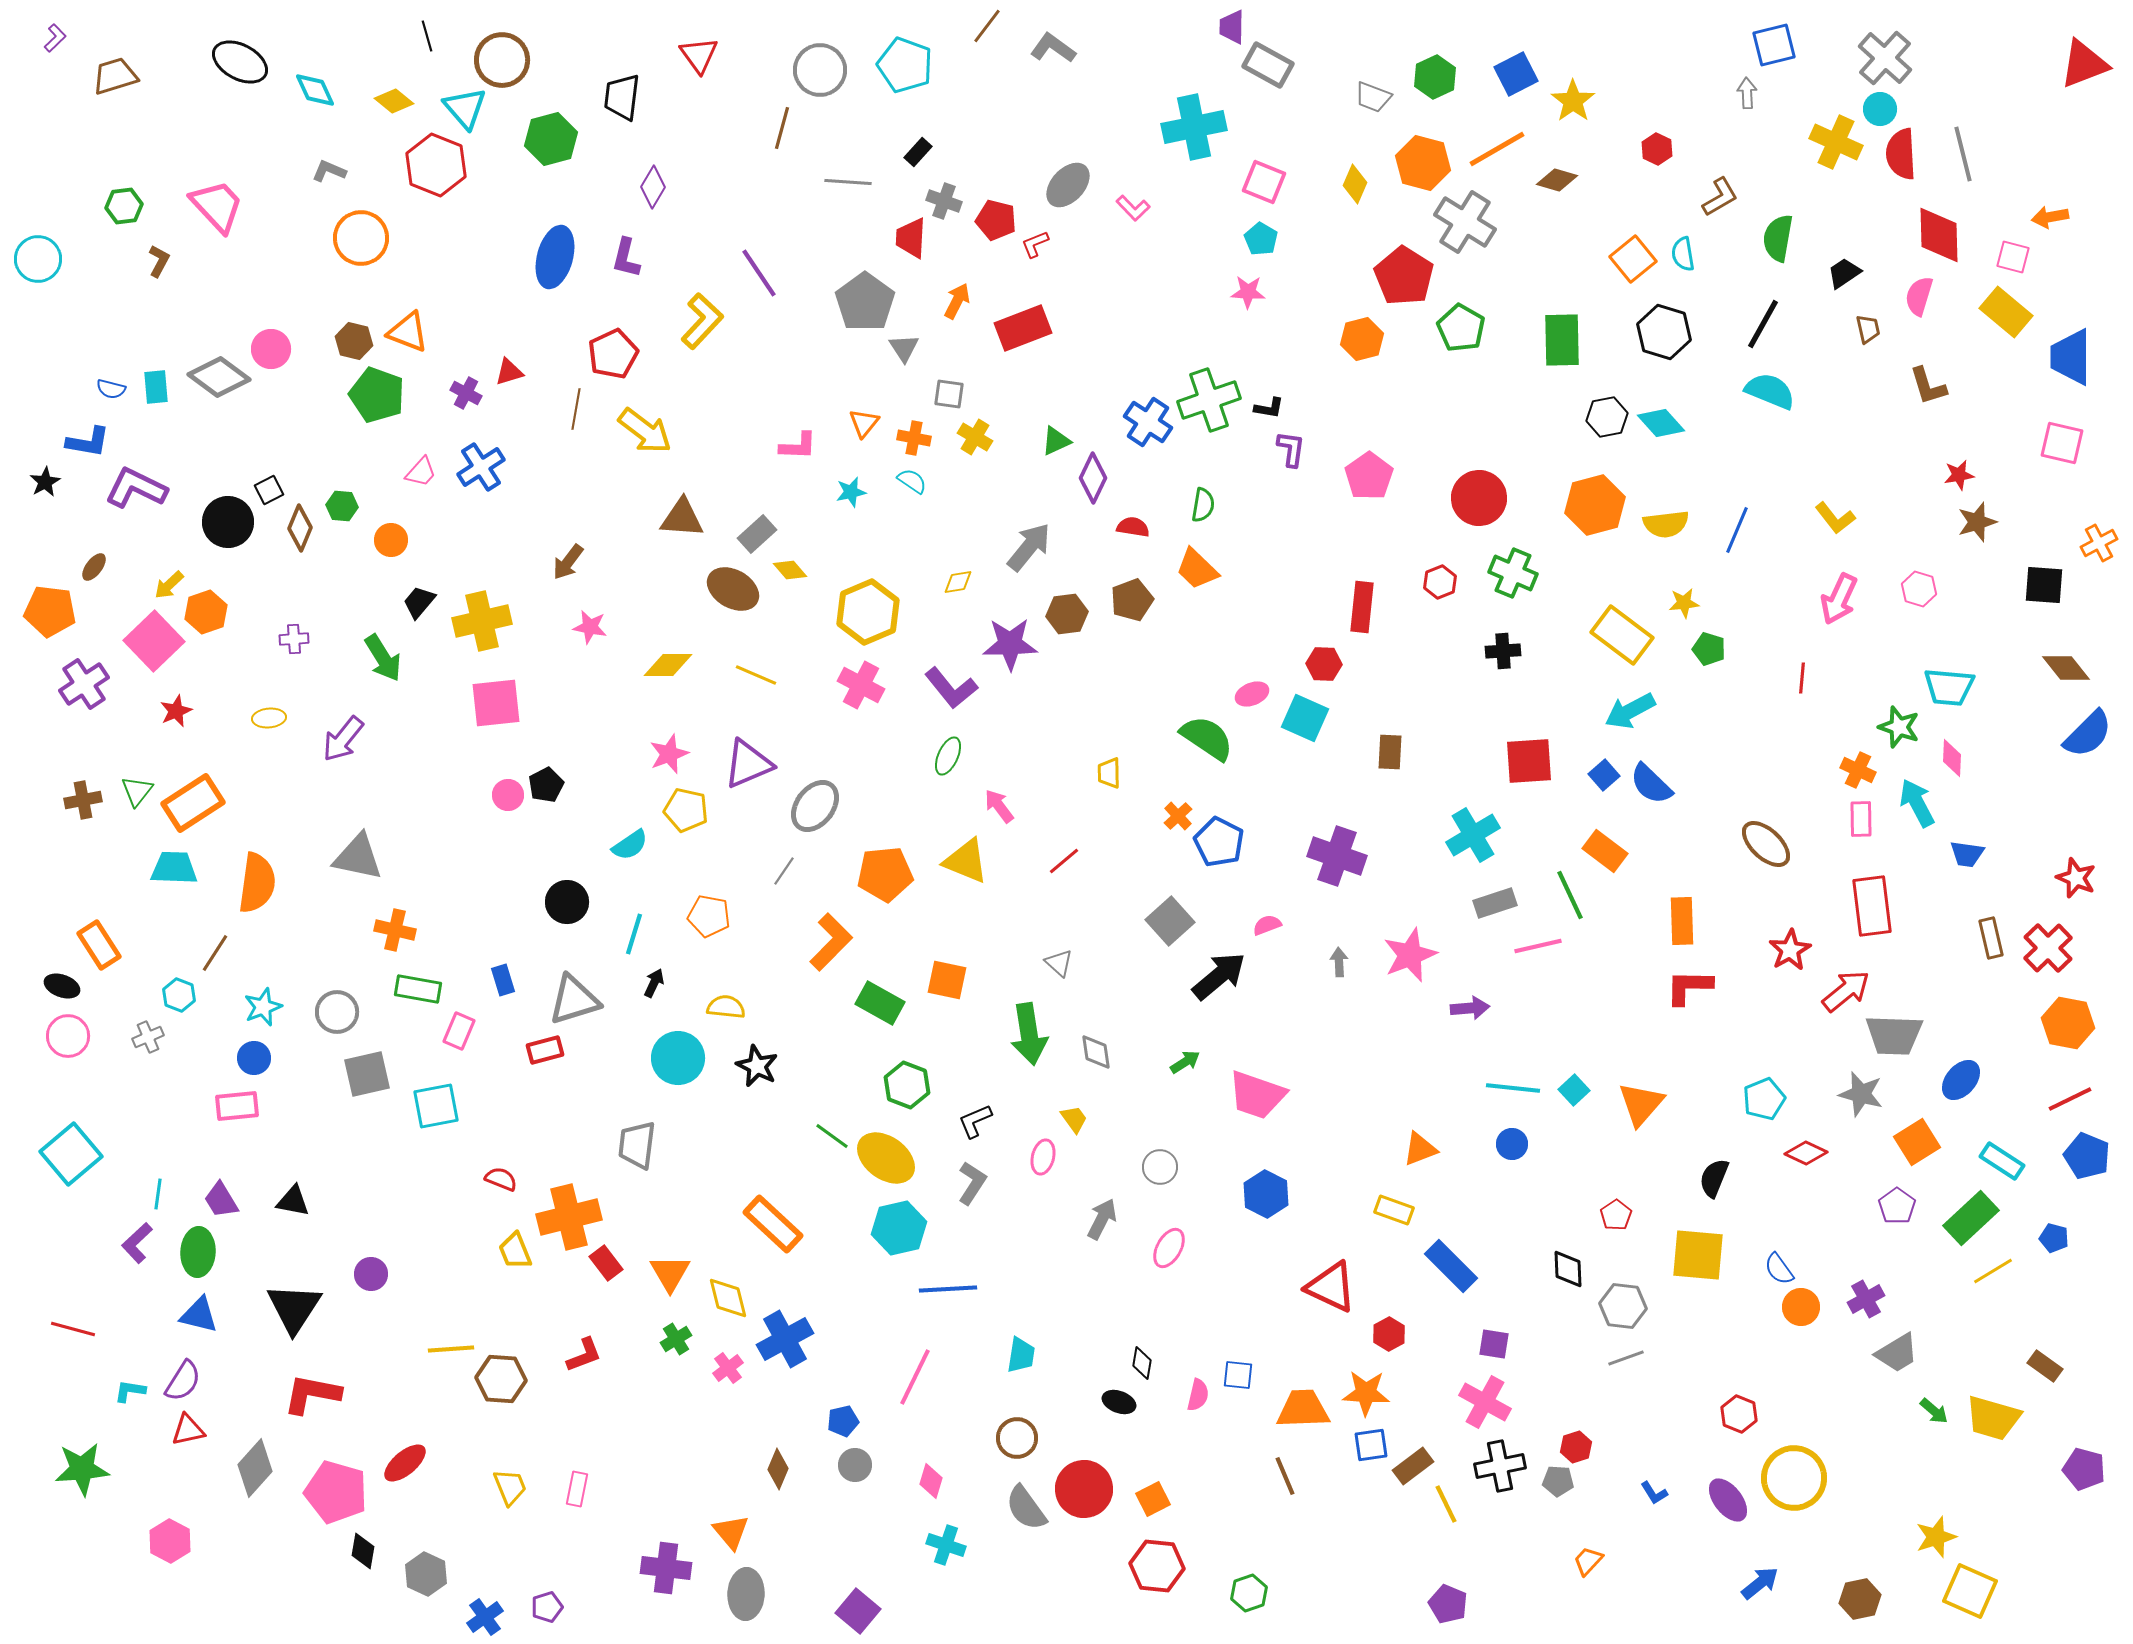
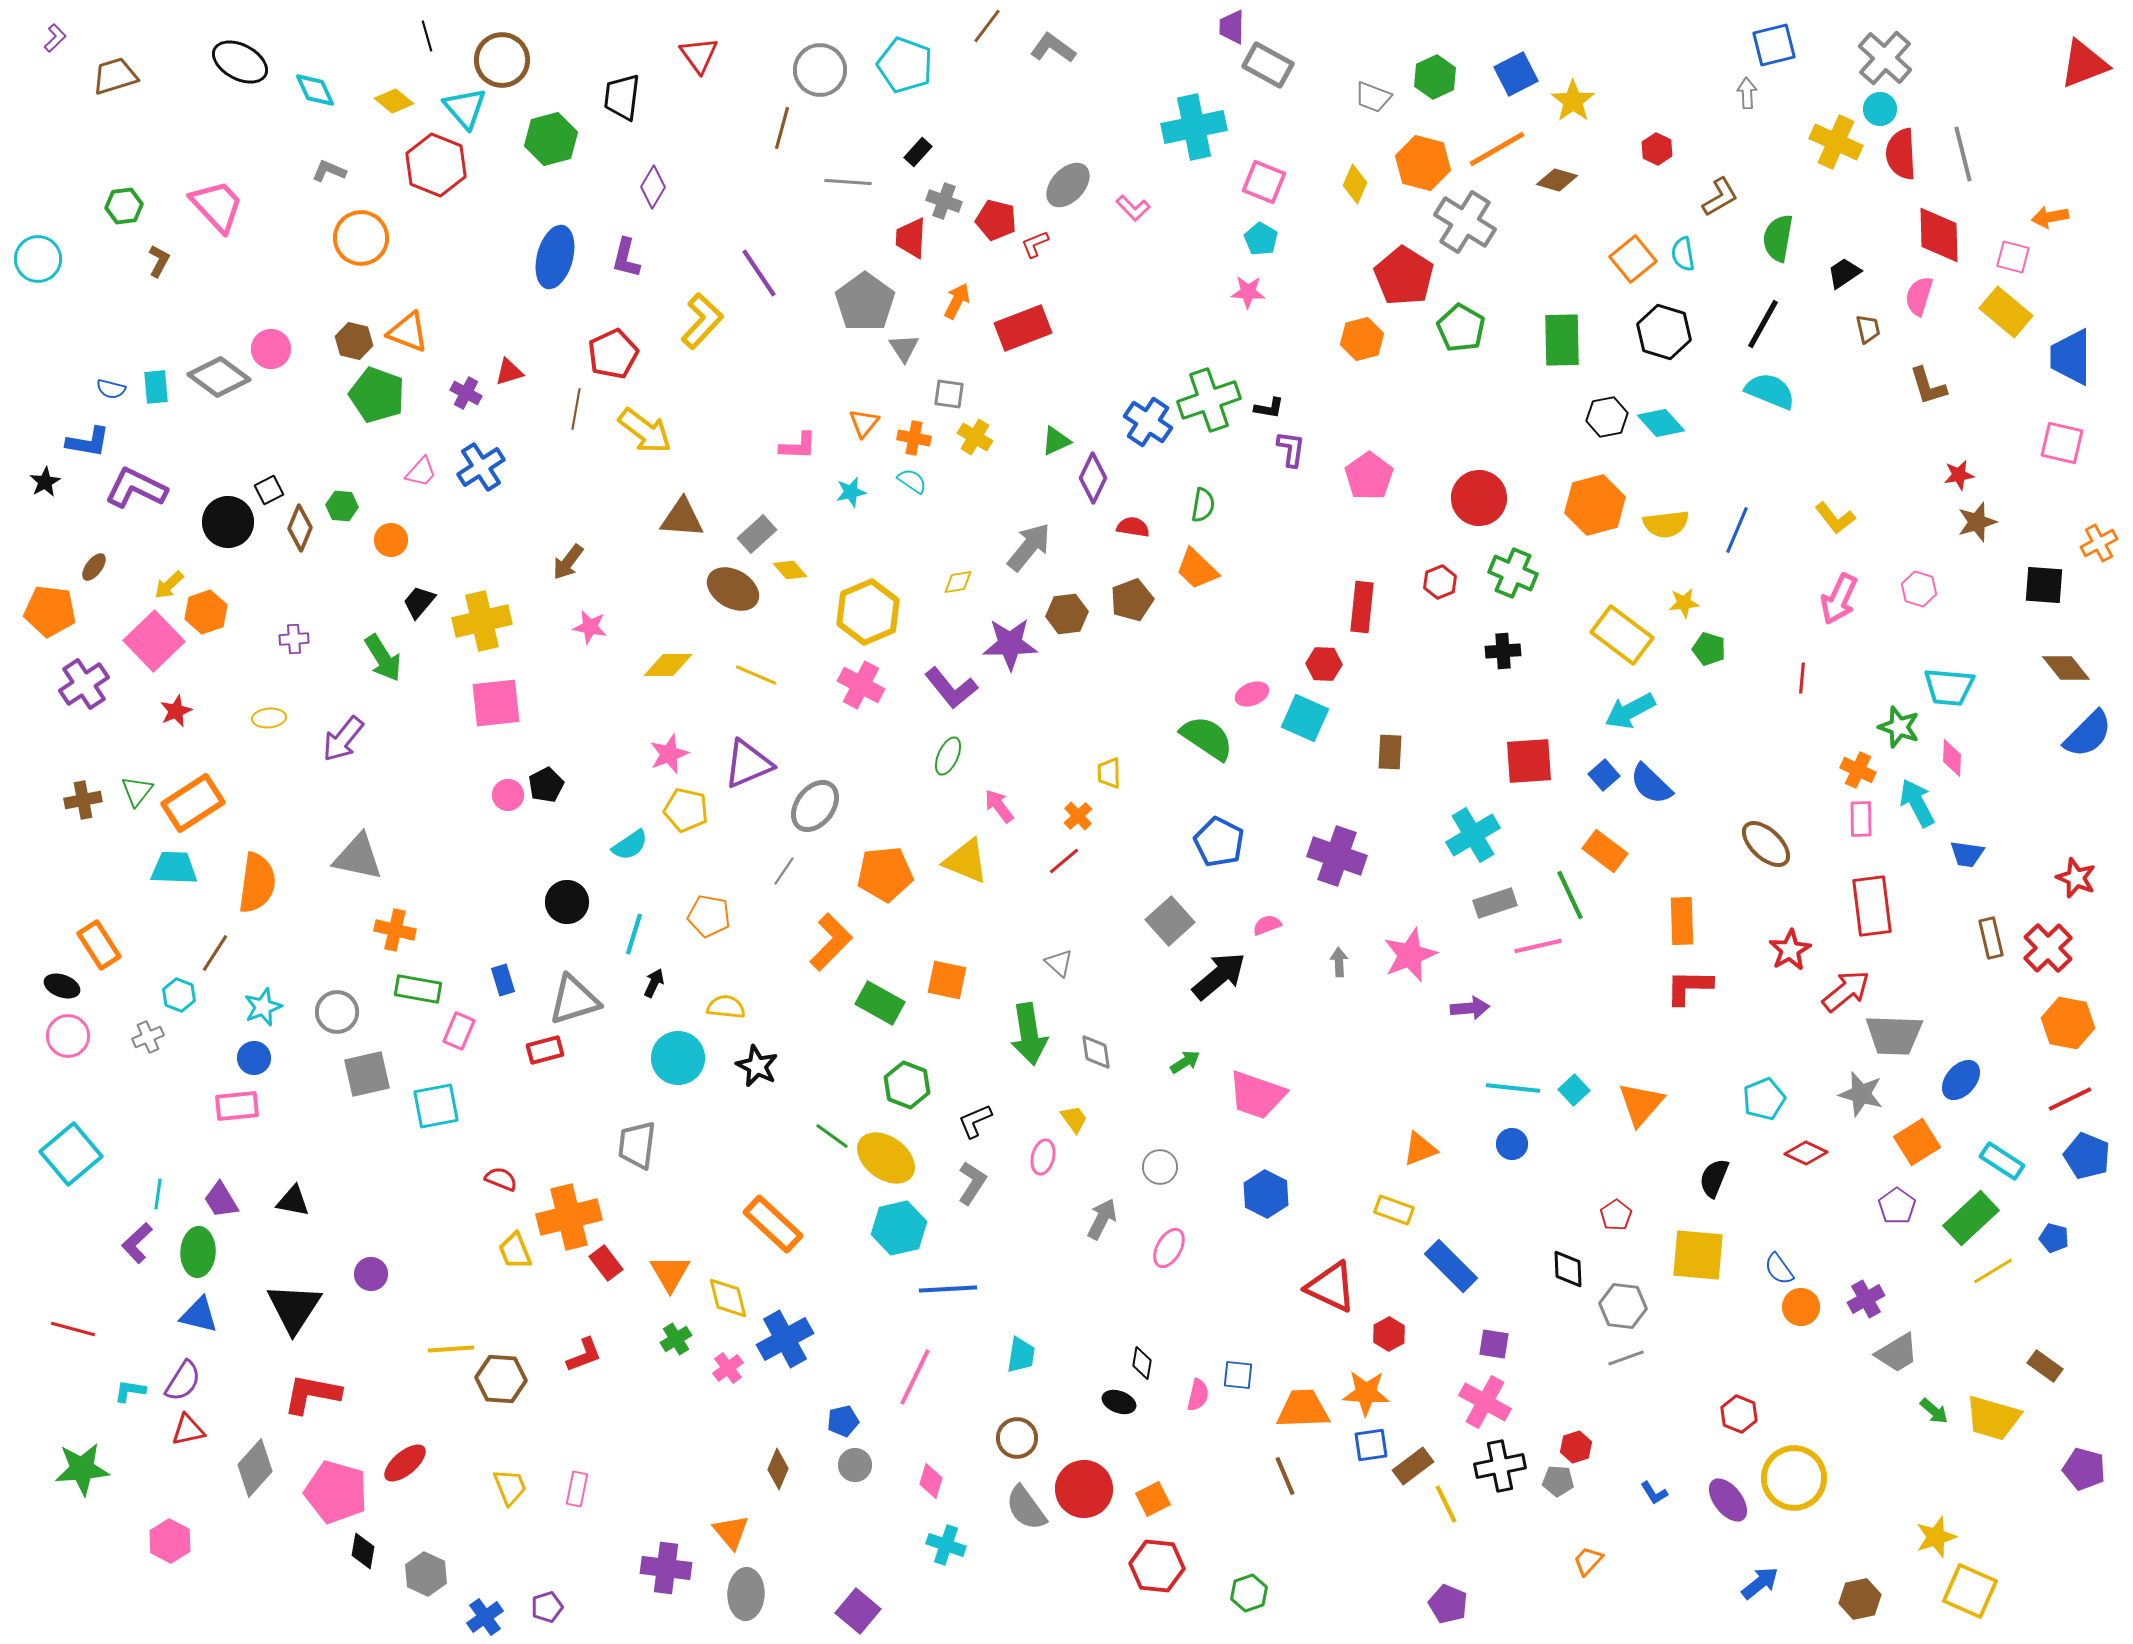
orange cross at (1178, 816): moved 100 px left
